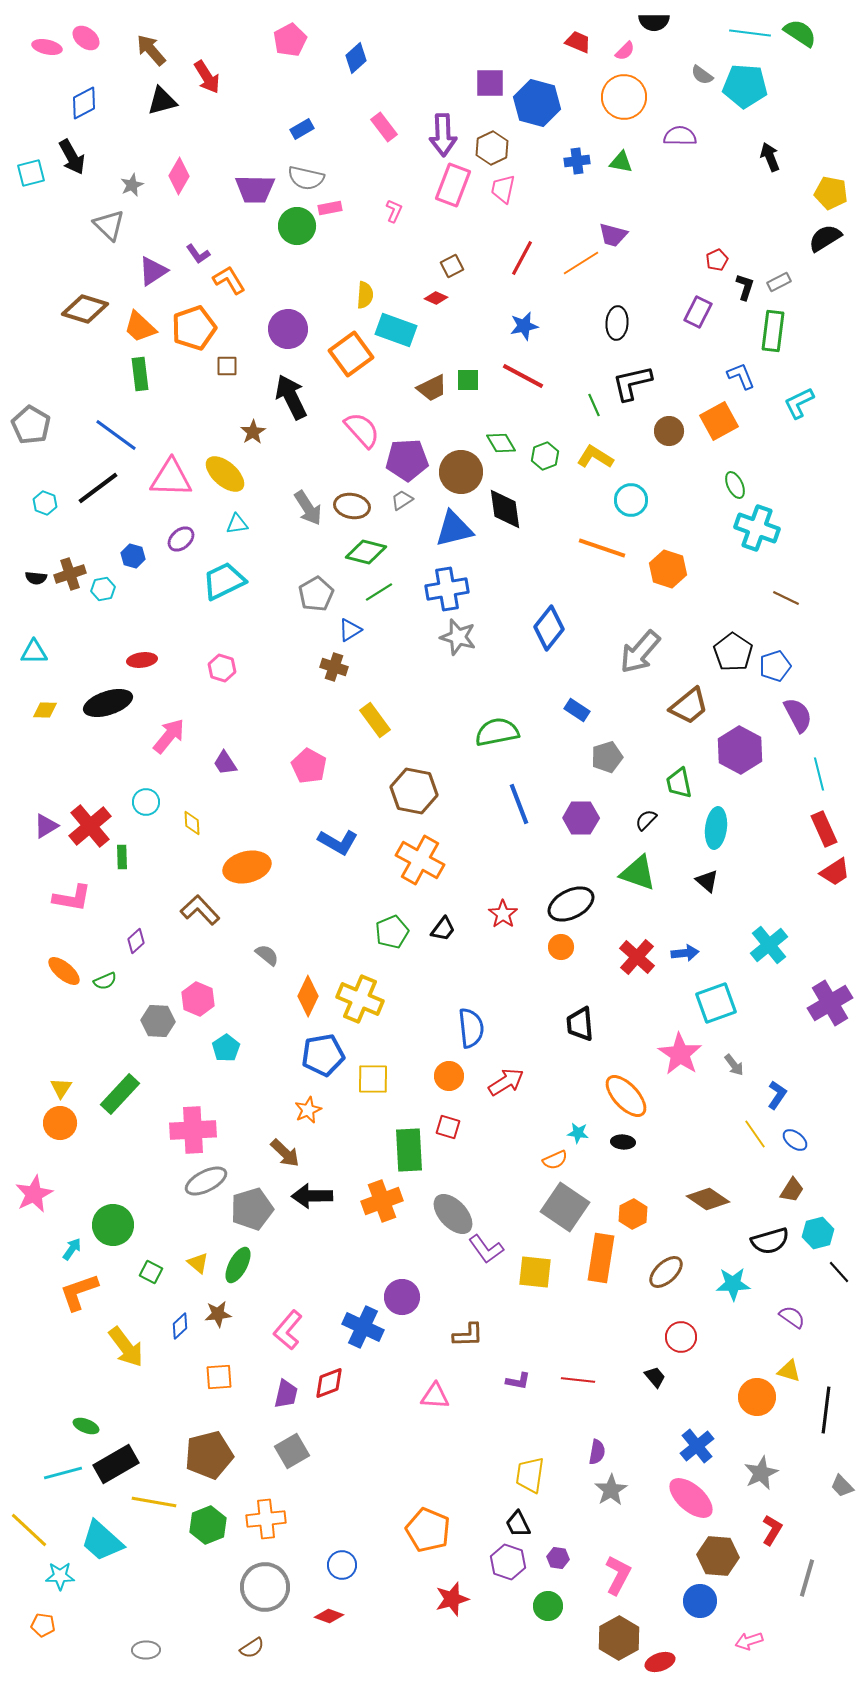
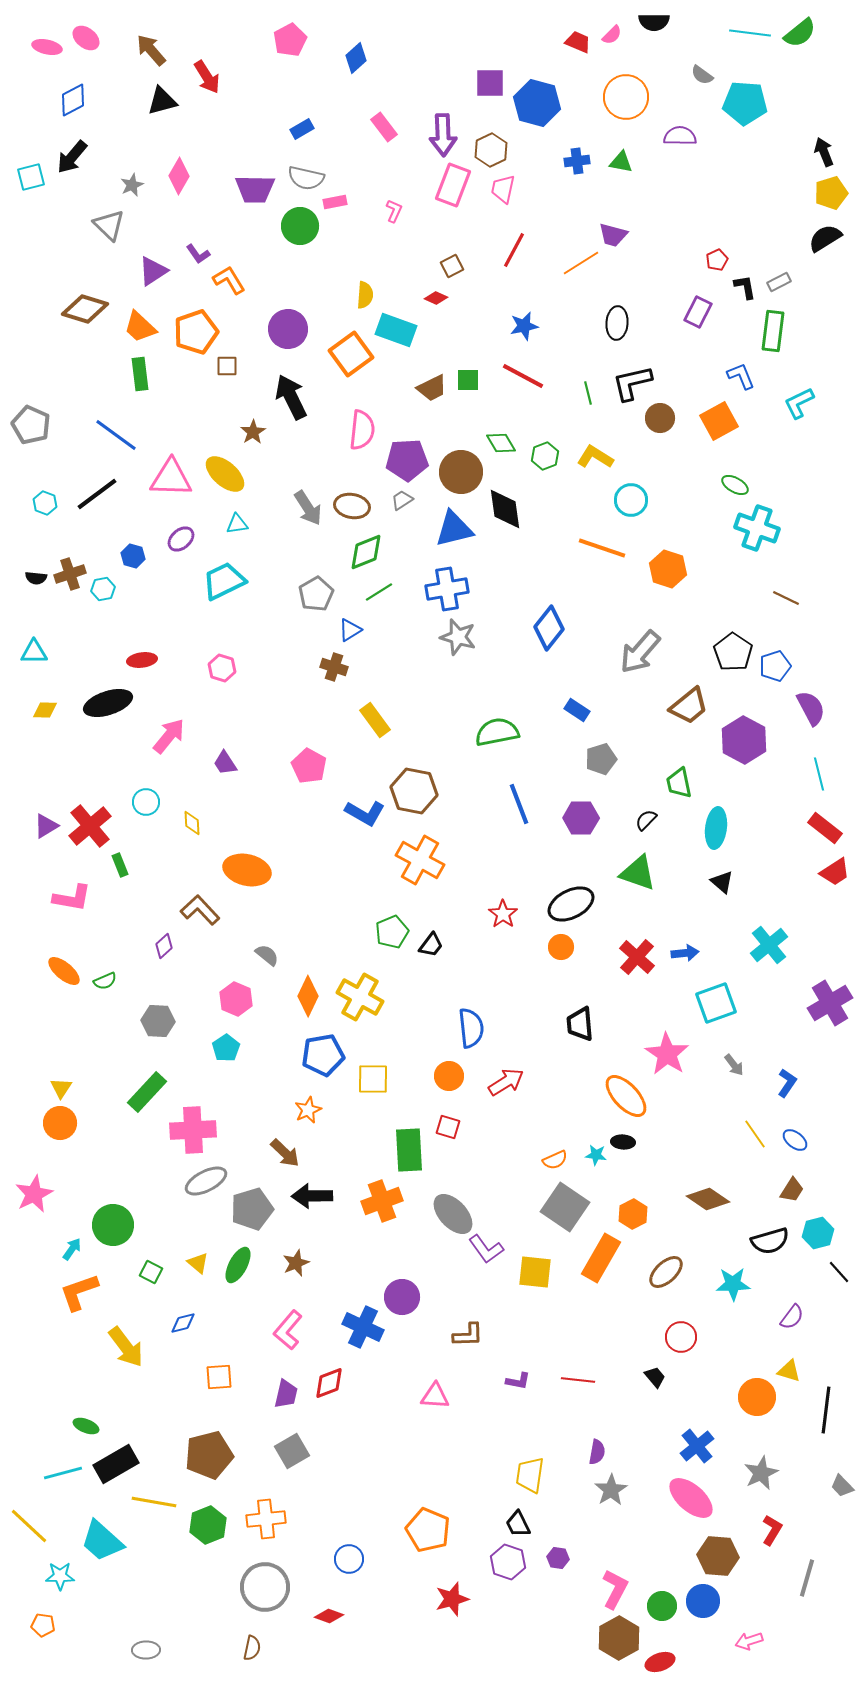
green semicircle at (800, 33): rotated 108 degrees clockwise
pink semicircle at (625, 51): moved 13 px left, 16 px up
cyan pentagon at (745, 86): moved 17 px down
orange circle at (624, 97): moved 2 px right
blue diamond at (84, 103): moved 11 px left, 3 px up
brown hexagon at (492, 148): moved 1 px left, 2 px down
black arrow at (72, 157): rotated 69 degrees clockwise
black arrow at (770, 157): moved 54 px right, 5 px up
cyan square at (31, 173): moved 4 px down
yellow pentagon at (831, 193): rotated 28 degrees counterclockwise
pink rectangle at (330, 208): moved 5 px right, 6 px up
green circle at (297, 226): moved 3 px right
red line at (522, 258): moved 8 px left, 8 px up
black L-shape at (745, 287): rotated 28 degrees counterclockwise
orange pentagon at (194, 328): moved 2 px right, 4 px down
green line at (594, 405): moved 6 px left, 12 px up; rotated 10 degrees clockwise
gray pentagon at (31, 425): rotated 6 degrees counterclockwise
pink semicircle at (362, 430): rotated 48 degrees clockwise
brown circle at (669, 431): moved 9 px left, 13 px up
green ellipse at (735, 485): rotated 36 degrees counterclockwise
black line at (98, 488): moved 1 px left, 6 px down
green diamond at (366, 552): rotated 36 degrees counterclockwise
purple semicircle at (798, 715): moved 13 px right, 7 px up
purple hexagon at (740, 750): moved 4 px right, 10 px up
gray pentagon at (607, 757): moved 6 px left, 2 px down
red rectangle at (824, 829): moved 1 px right, 1 px up; rotated 28 degrees counterclockwise
blue L-shape at (338, 842): moved 27 px right, 29 px up
green rectangle at (122, 857): moved 2 px left, 8 px down; rotated 20 degrees counterclockwise
orange ellipse at (247, 867): moved 3 px down; rotated 27 degrees clockwise
black triangle at (707, 881): moved 15 px right, 1 px down
black trapezoid at (443, 929): moved 12 px left, 16 px down
purple diamond at (136, 941): moved 28 px right, 5 px down
pink hexagon at (198, 999): moved 38 px right
yellow cross at (360, 999): moved 2 px up; rotated 6 degrees clockwise
pink star at (680, 1054): moved 13 px left
green rectangle at (120, 1094): moved 27 px right, 2 px up
blue L-shape at (777, 1095): moved 10 px right, 12 px up
cyan star at (578, 1133): moved 18 px right, 22 px down
orange rectangle at (601, 1258): rotated 21 degrees clockwise
brown star at (218, 1314): moved 78 px right, 51 px up; rotated 16 degrees counterclockwise
purple semicircle at (792, 1317): rotated 92 degrees clockwise
blue diamond at (180, 1326): moved 3 px right, 3 px up; rotated 28 degrees clockwise
yellow line at (29, 1530): moved 4 px up
blue circle at (342, 1565): moved 7 px right, 6 px up
pink L-shape at (618, 1575): moved 3 px left, 14 px down
blue circle at (700, 1601): moved 3 px right
green circle at (548, 1606): moved 114 px right
brown semicircle at (252, 1648): rotated 45 degrees counterclockwise
